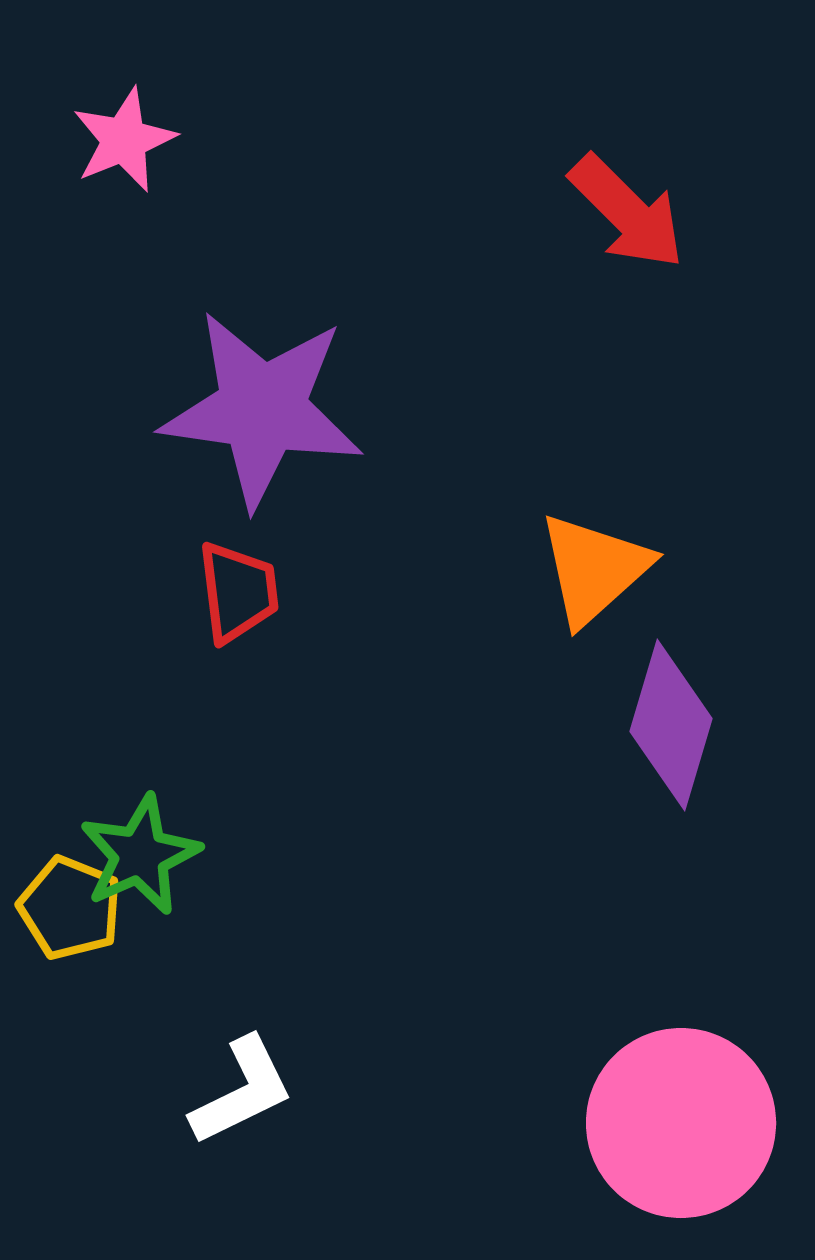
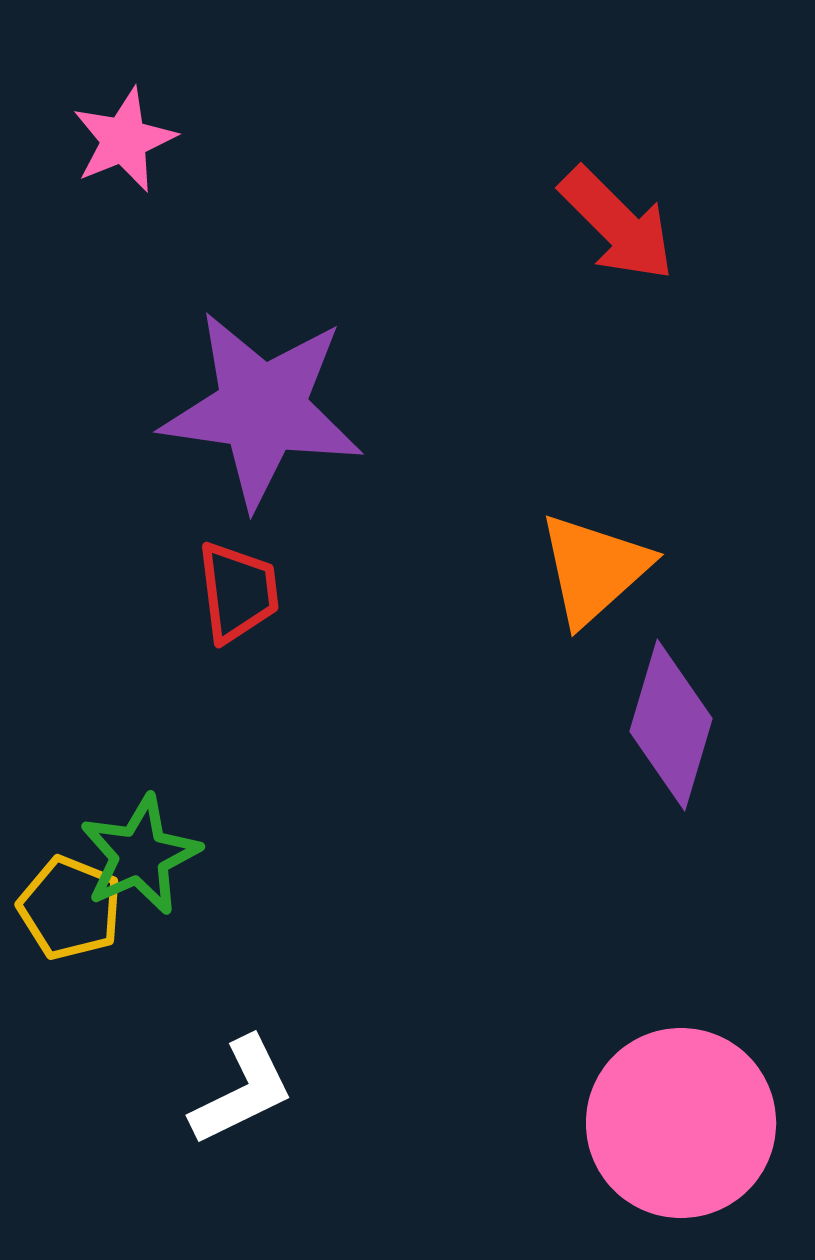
red arrow: moved 10 px left, 12 px down
